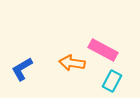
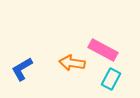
cyan rectangle: moved 1 px left, 2 px up
